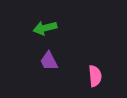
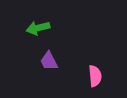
green arrow: moved 7 px left
